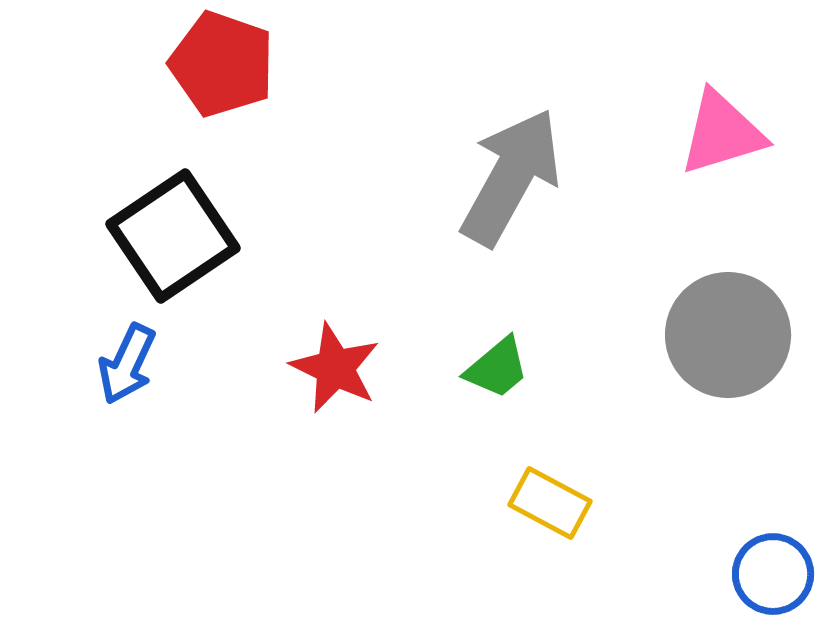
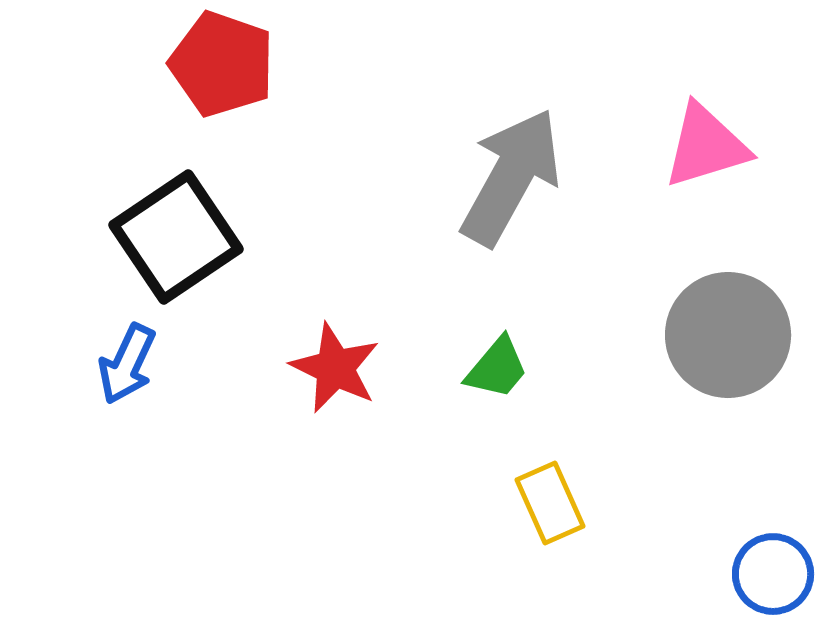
pink triangle: moved 16 px left, 13 px down
black square: moved 3 px right, 1 px down
green trapezoid: rotated 10 degrees counterclockwise
yellow rectangle: rotated 38 degrees clockwise
